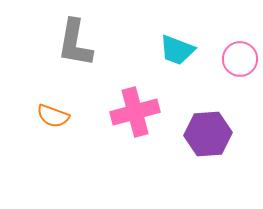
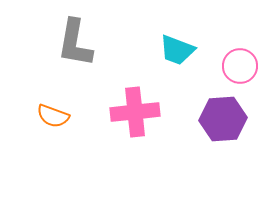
pink circle: moved 7 px down
pink cross: rotated 9 degrees clockwise
purple hexagon: moved 15 px right, 15 px up
